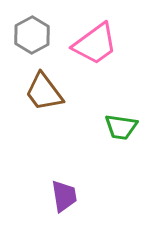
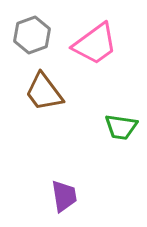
gray hexagon: rotated 9 degrees clockwise
